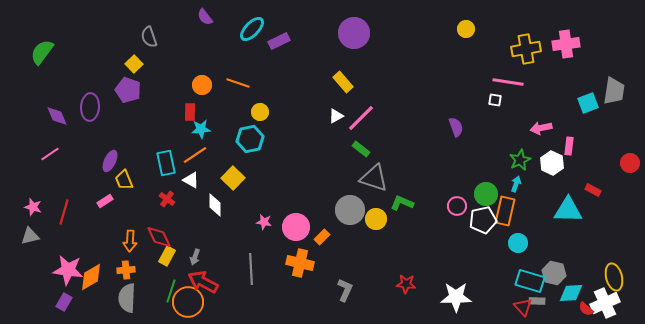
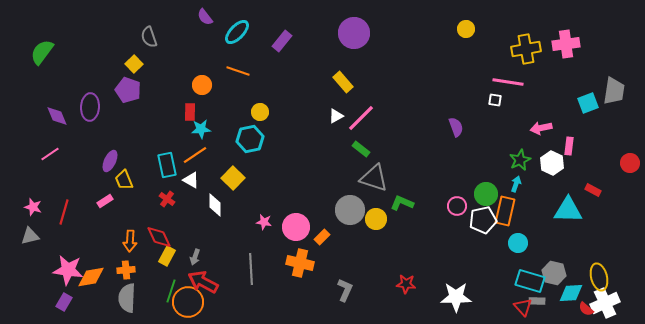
cyan ellipse at (252, 29): moved 15 px left, 3 px down
purple rectangle at (279, 41): moved 3 px right; rotated 25 degrees counterclockwise
orange line at (238, 83): moved 12 px up
cyan rectangle at (166, 163): moved 1 px right, 2 px down
orange diamond at (91, 277): rotated 20 degrees clockwise
yellow ellipse at (614, 277): moved 15 px left
